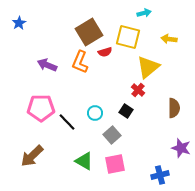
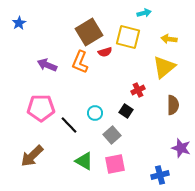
yellow triangle: moved 16 px right
red cross: rotated 24 degrees clockwise
brown semicircle: moved 1 px left, 3 px up
black line: moved 2 px right, 3 px down
